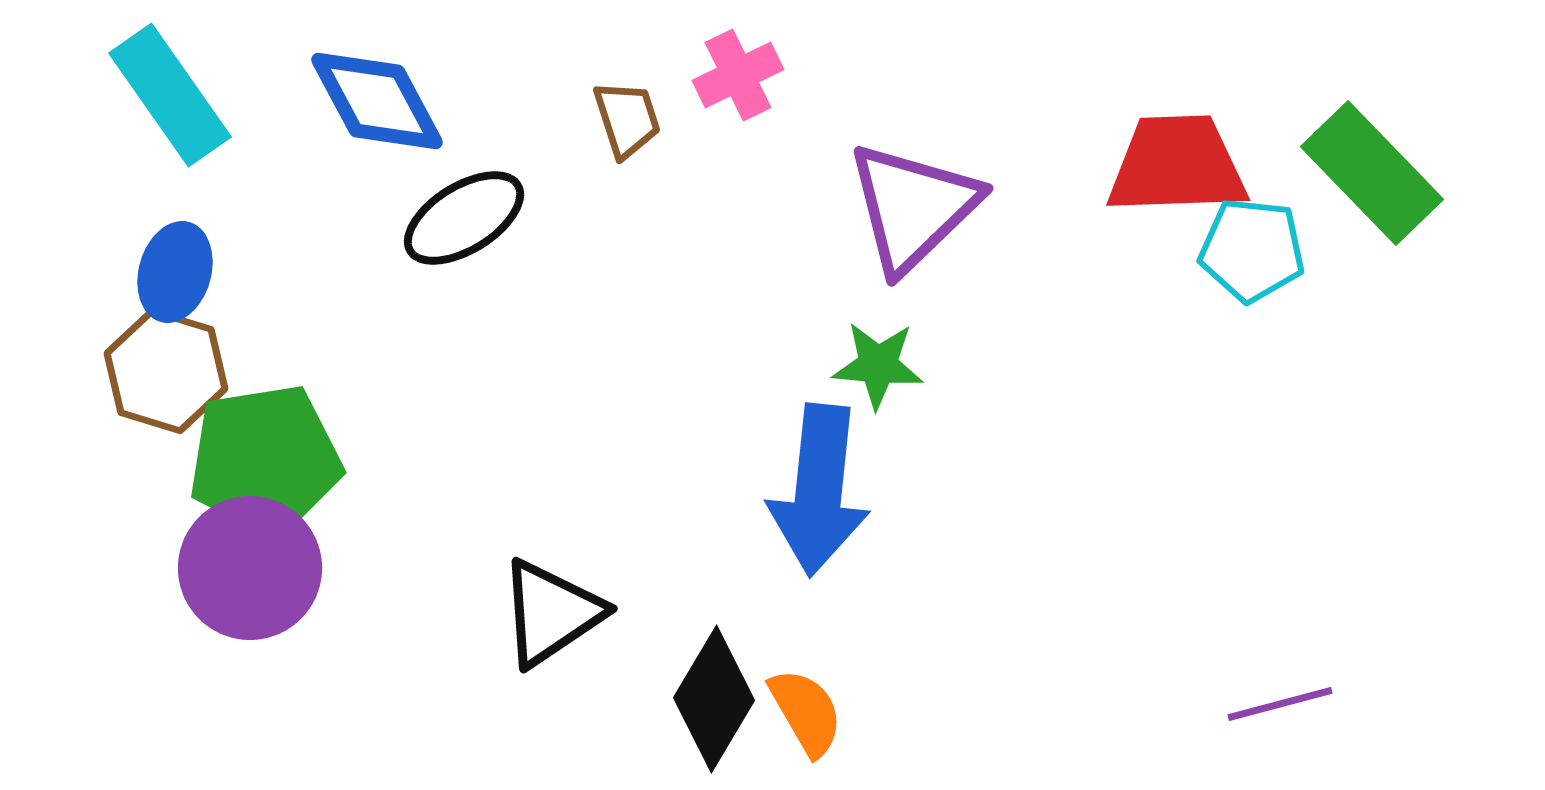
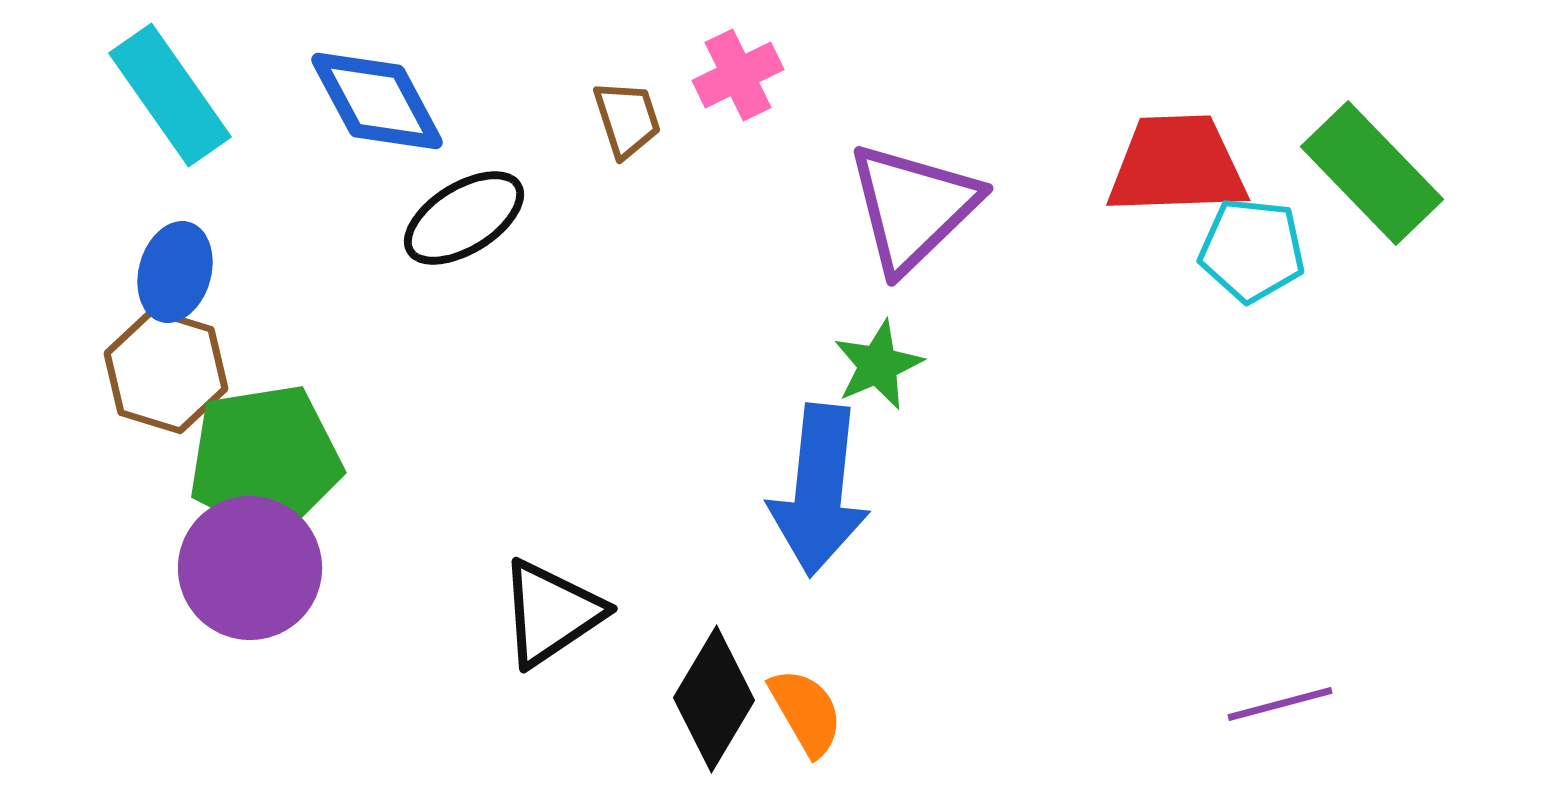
green star: rotated 28 degrees counterclockwise
